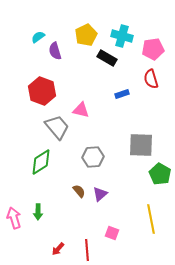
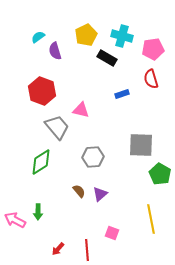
pink arrow: moved 1 px right, 2 px down; rotated 45 degrees counterclockwise
